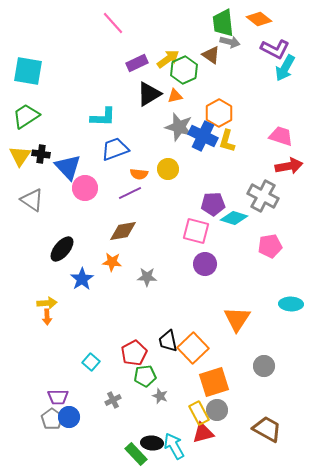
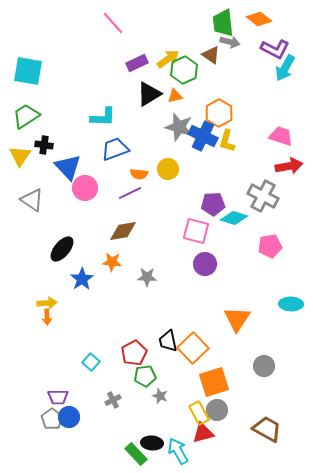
black cross at (41, 154): moved 3 px right, 9 px up
cyan arrow at (174, 446): moved 4 px right, 5 px down
